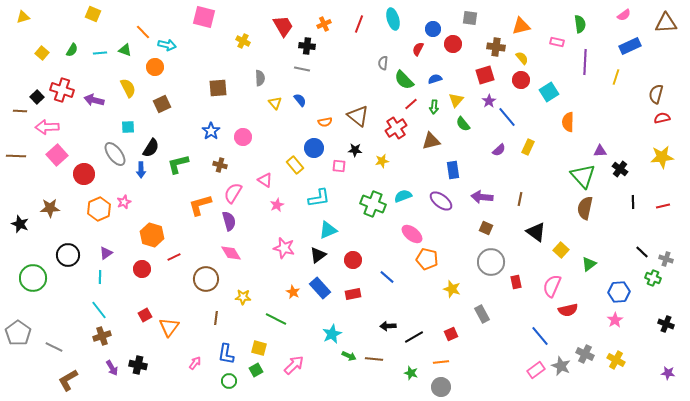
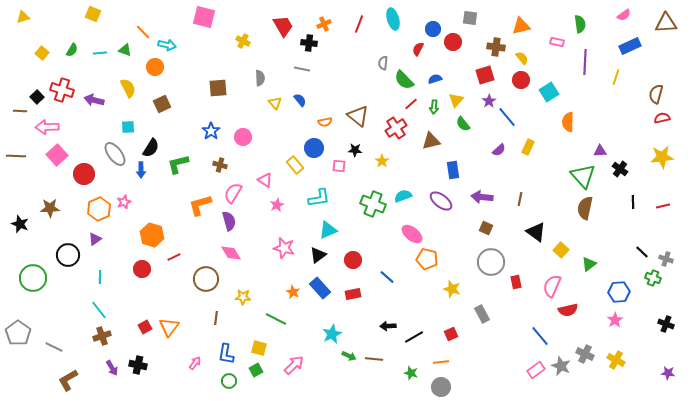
red circle at (453, 44): moved 2 px up
black cross at (307, 46): moved 2 px right, 3 px up
yellow star at (382, 161): rotated 24 degrees counterclockwise
purple triangle at (106, 253): moved 11 px left, 14 px up
red square at (145, 315): moved 12 px down
